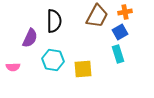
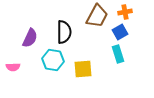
black semicircle: moved 10 px right, 11 px down
